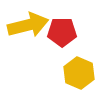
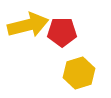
yellow hexagon: rotated 20 degrees clockwise
